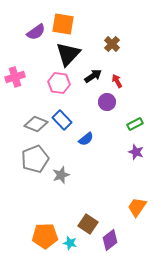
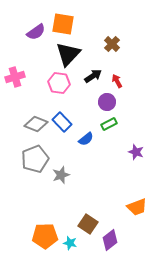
blue rectangle: moved 2 px down
green rectangle: moved 26 px left
orange trapezoid: rotated 145 degrees counterclockwise
